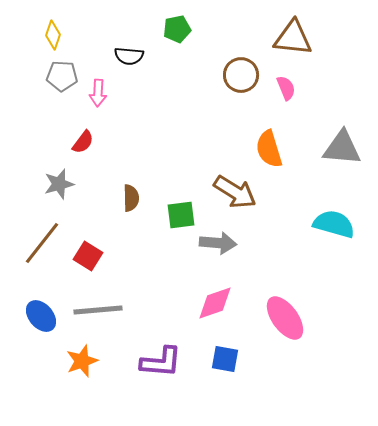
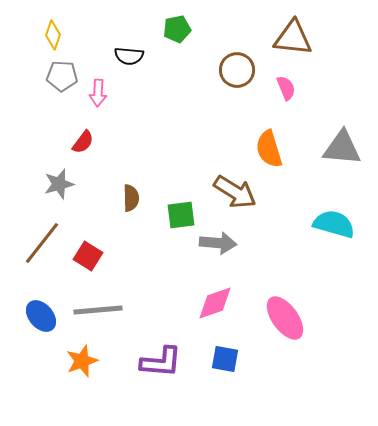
brown circle: moved 4 px left, 5 px up
